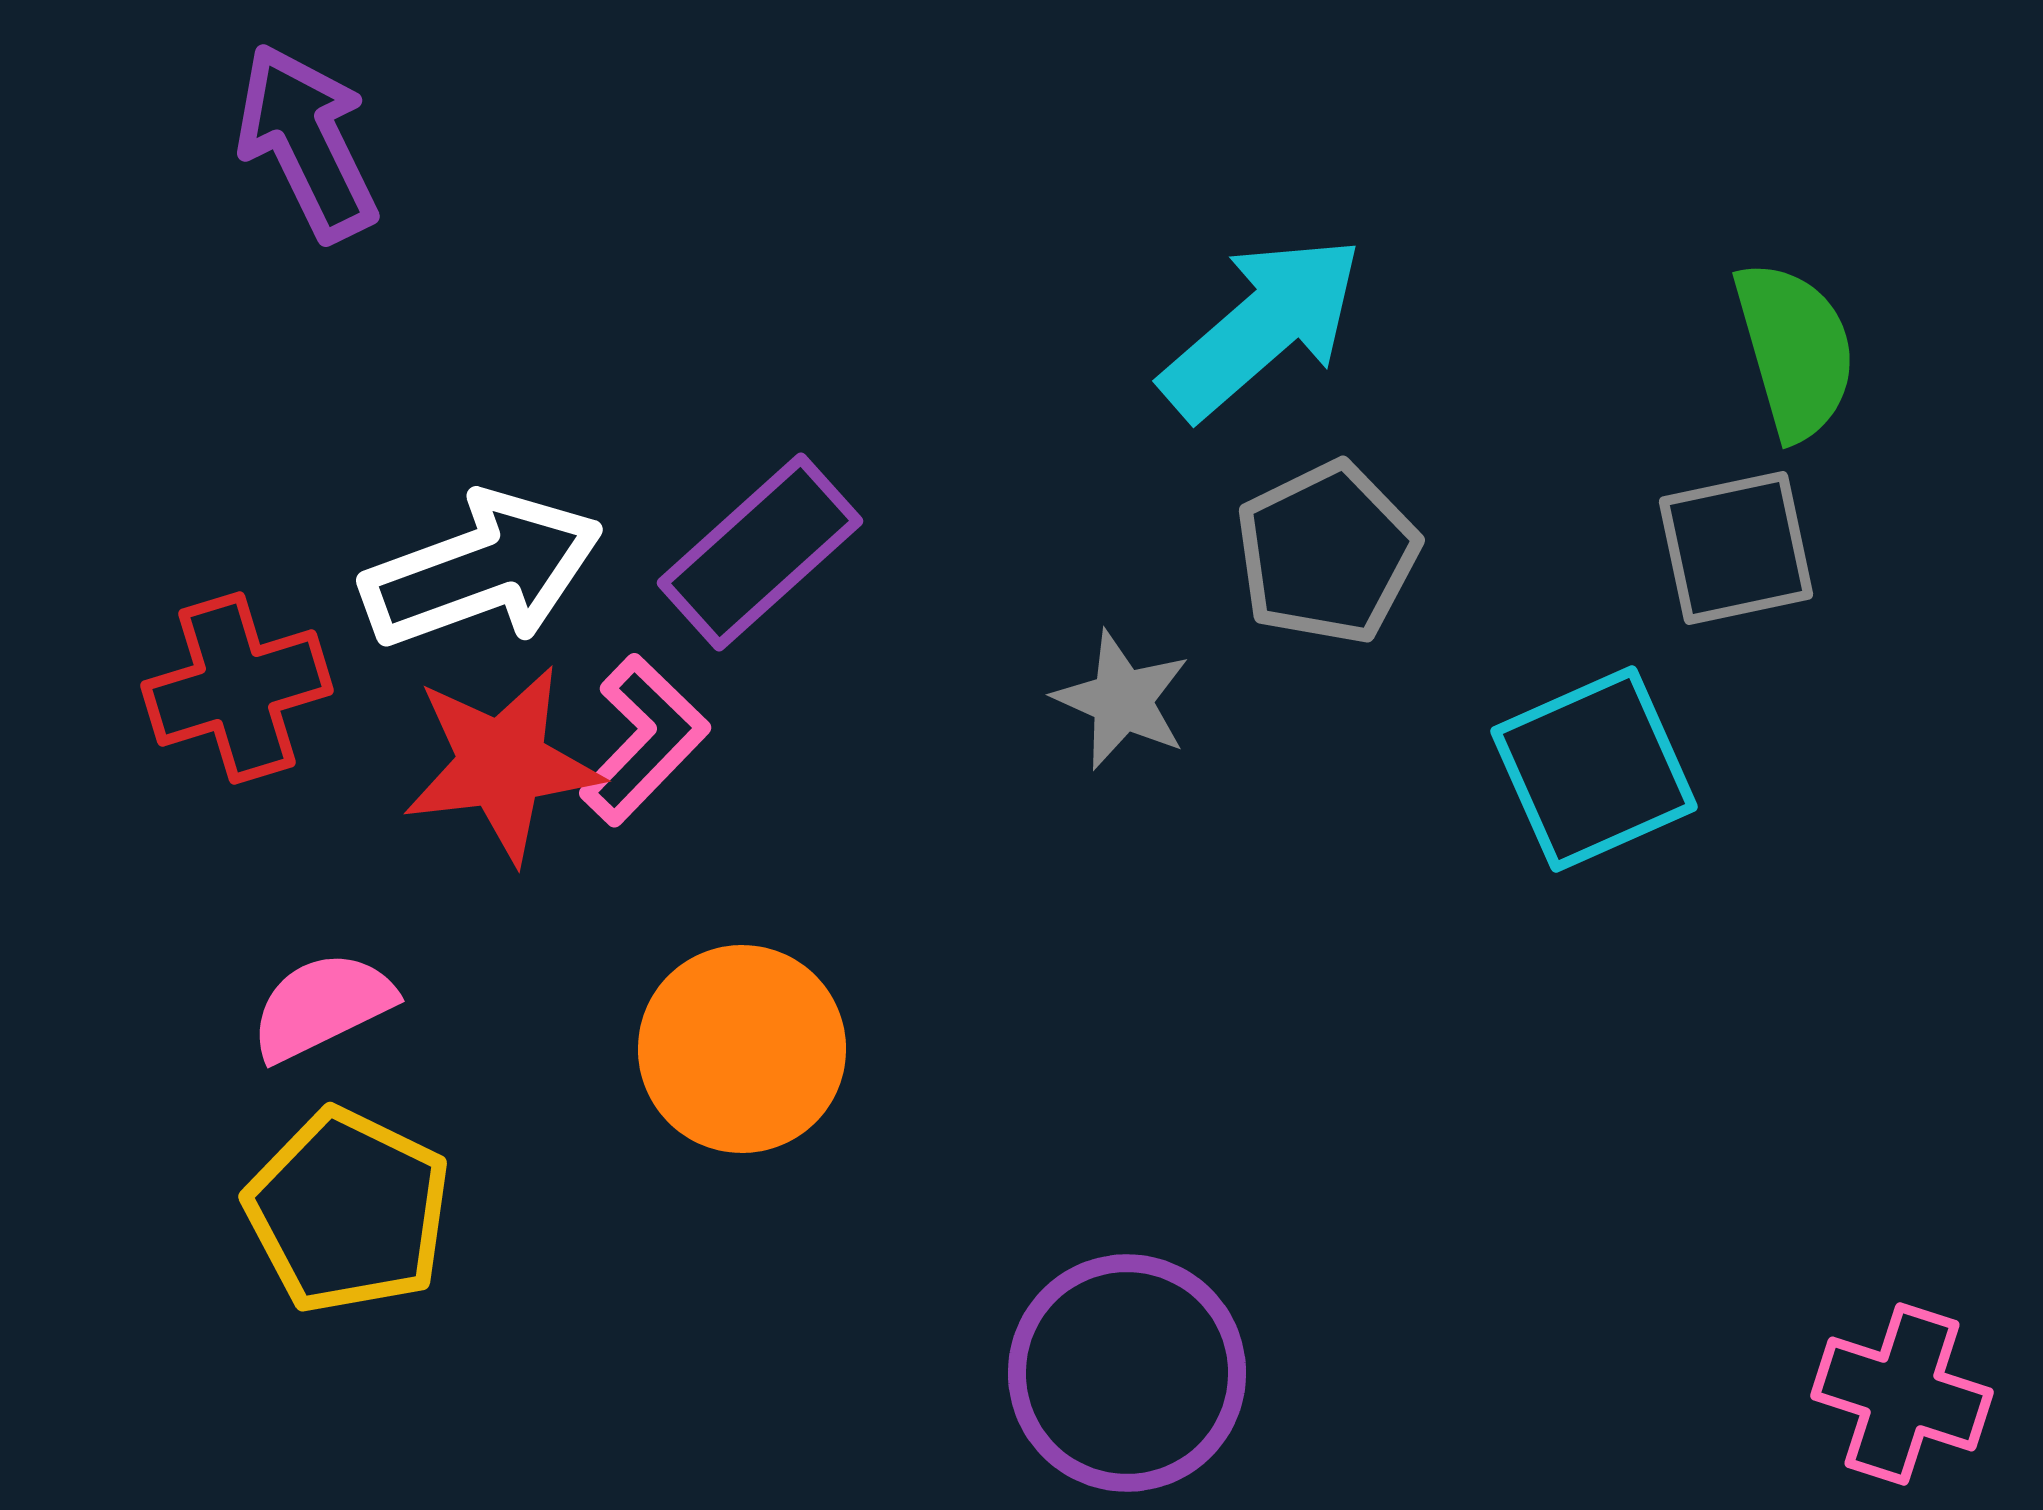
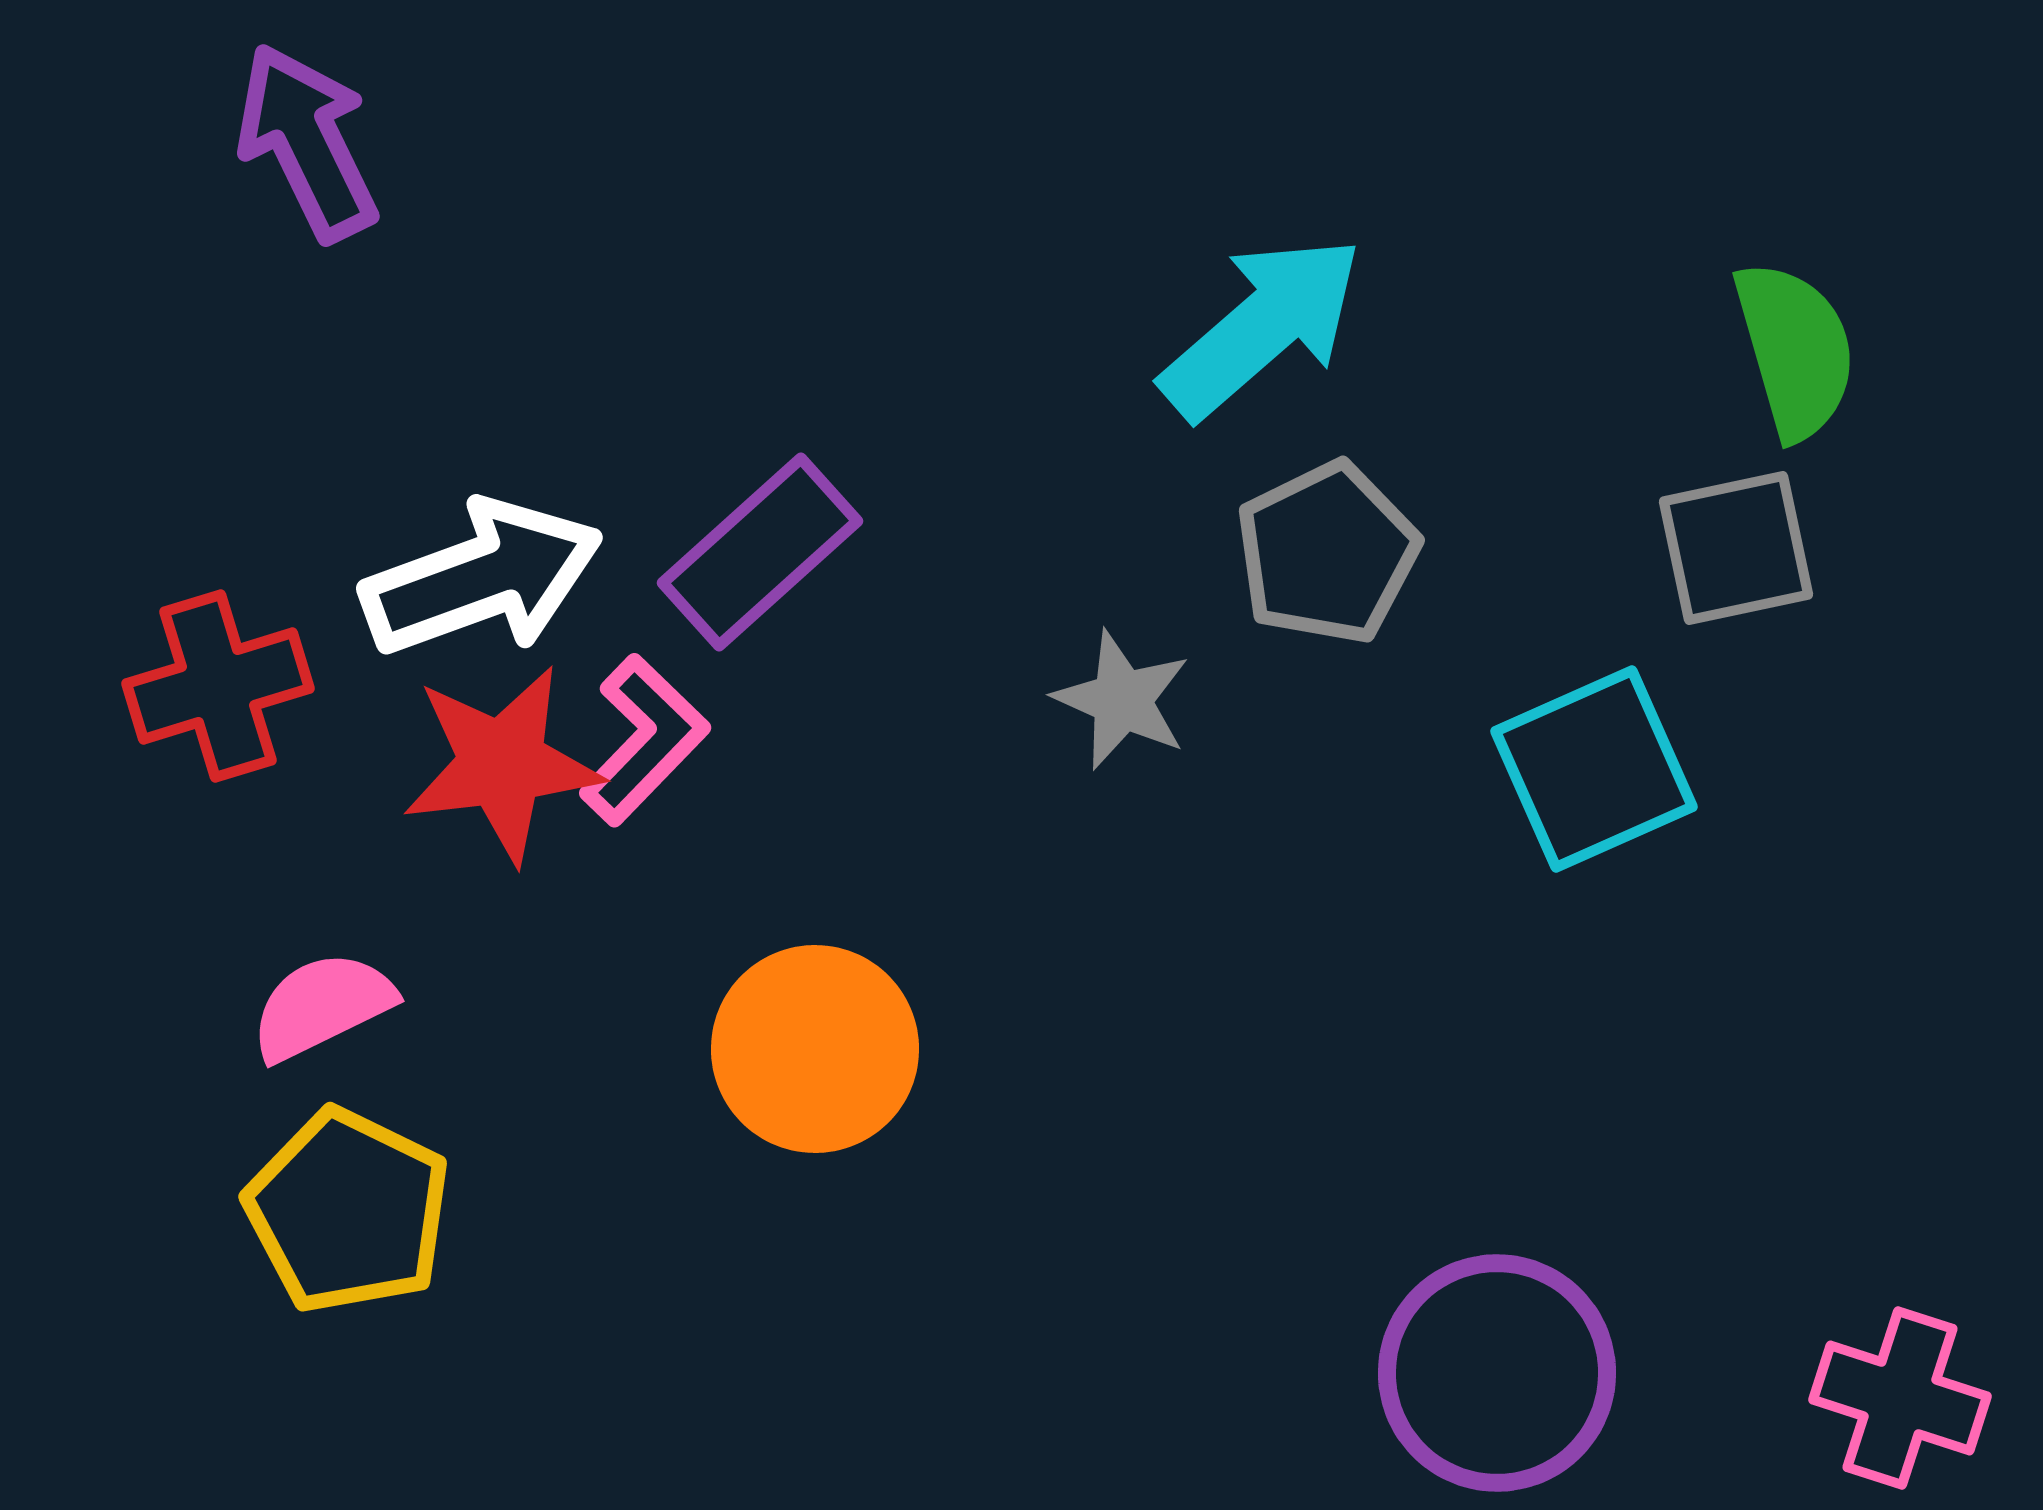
white arrow: moved 8 px down
red cross: moved 19 px left, 2 px up
orange circle: moved 73 px right
purple circle: moved 370 px right
pink cross: moved 2 px left, 4 px down
